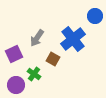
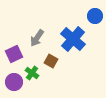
blue cross: rotated 10 degrees counterclockwise
brown square: moved 2 px left, 2 px down
green cross: moved 2 px left, 1 px up
purple circle: moved 2 px left, 3 px up
